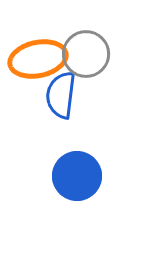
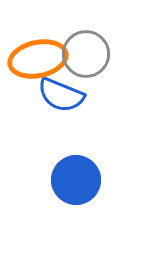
blue semicircle: rotated 75 degrees counterclockwise
blue circle: moved 1 px left, 4 px down
